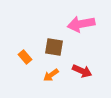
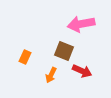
brown square: moved 10 px right, 4 px down; rotated 12 degrees clockwise
orange rectangle: rotated 64 degrees clockwise
orange arrow: rotated 28 degrees counterclockwise
